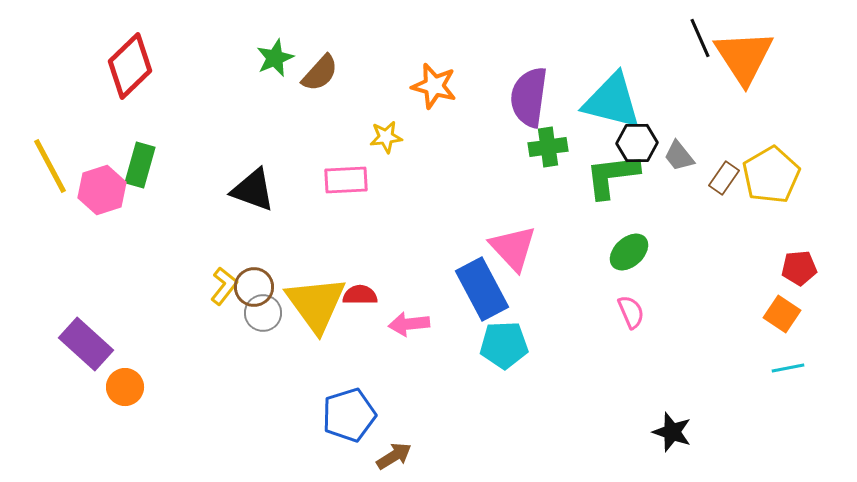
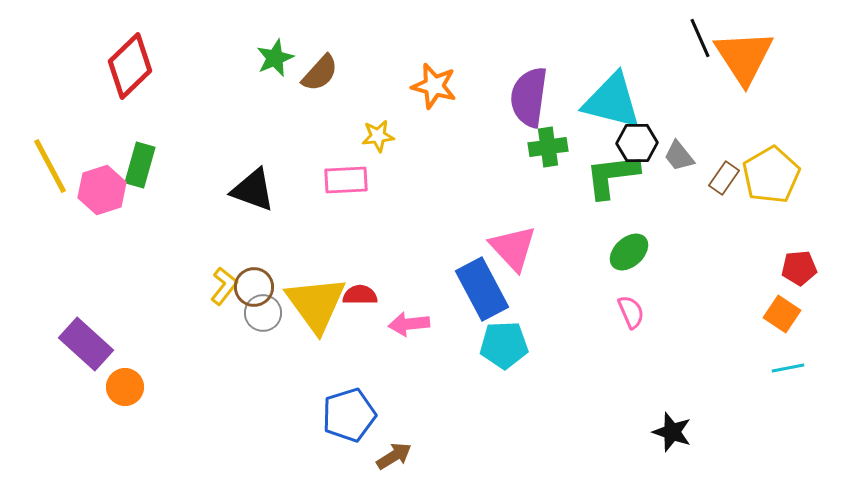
yellow star: moved 8 px left, 1 px up
